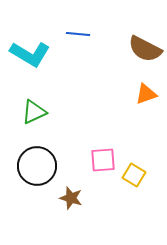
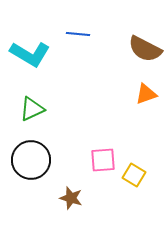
green triangle: moved 2 px left, 3 px up
black circle: moved 6 px left, 6 px up
